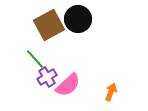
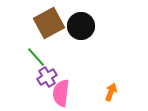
black circle: moved 3 px right, 7 px down
brown square: moved 2 px up
green line: moved 1 px right, 2 px up
pink semicircle: moved 7 px left, 8 px down; rotated 140 degrees clockwise
